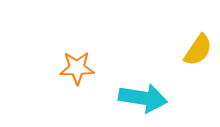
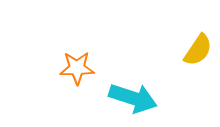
cyan arrow: moved 10 px left; rotated 9 degrees clockwise
